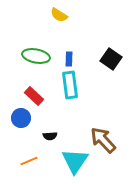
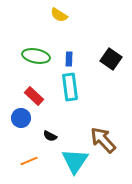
cyan rectangle: moved 2 px down
black semicircle: rotated 32 degrees clockwise
